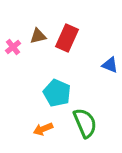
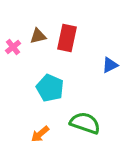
red rectangle: rotated 12 degrees counterclockwise
blue triangle: rotated 48 degrees counterclockwise
cyan pentagon: moved 7 px left, 5 px up
green semicircle: rotated 48 degrees counterclockwise
orange arrow: moved 3 px left, 5 px down; rotated 18 degrees counterclockwise
